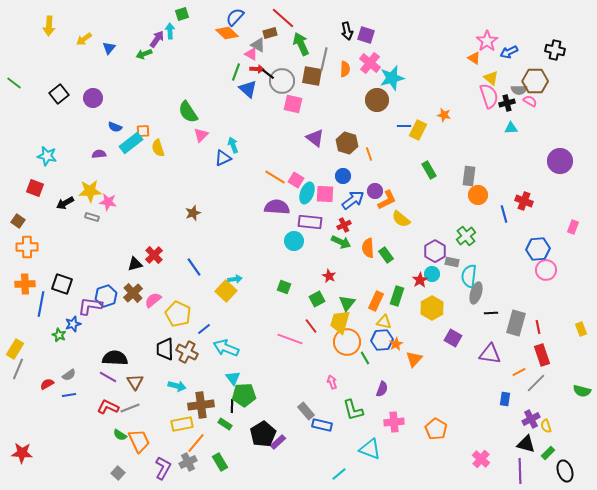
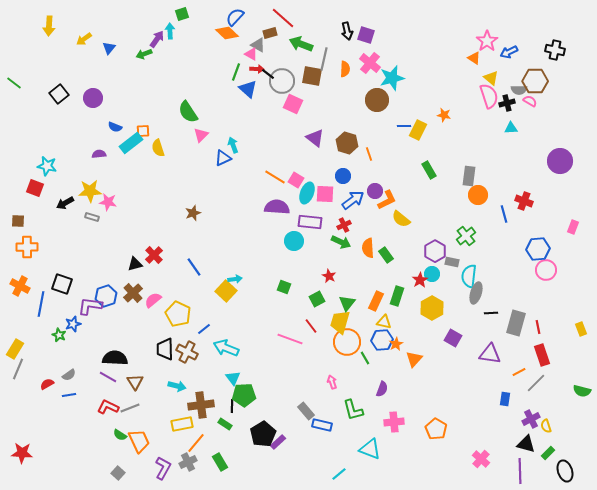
green arrow at (301, 44): rotated 45 degrees counterclockwise
pink square at (293, 104): rotated 12 degrees clockwise
cyan star at (47, 156): moved 10 px down
brown square at (18, 221): rotated 32 degrees counterclockwise
orange cross at (25, 284): moved 5 px left, 2 px down; rotated 30 degrees clockwise
